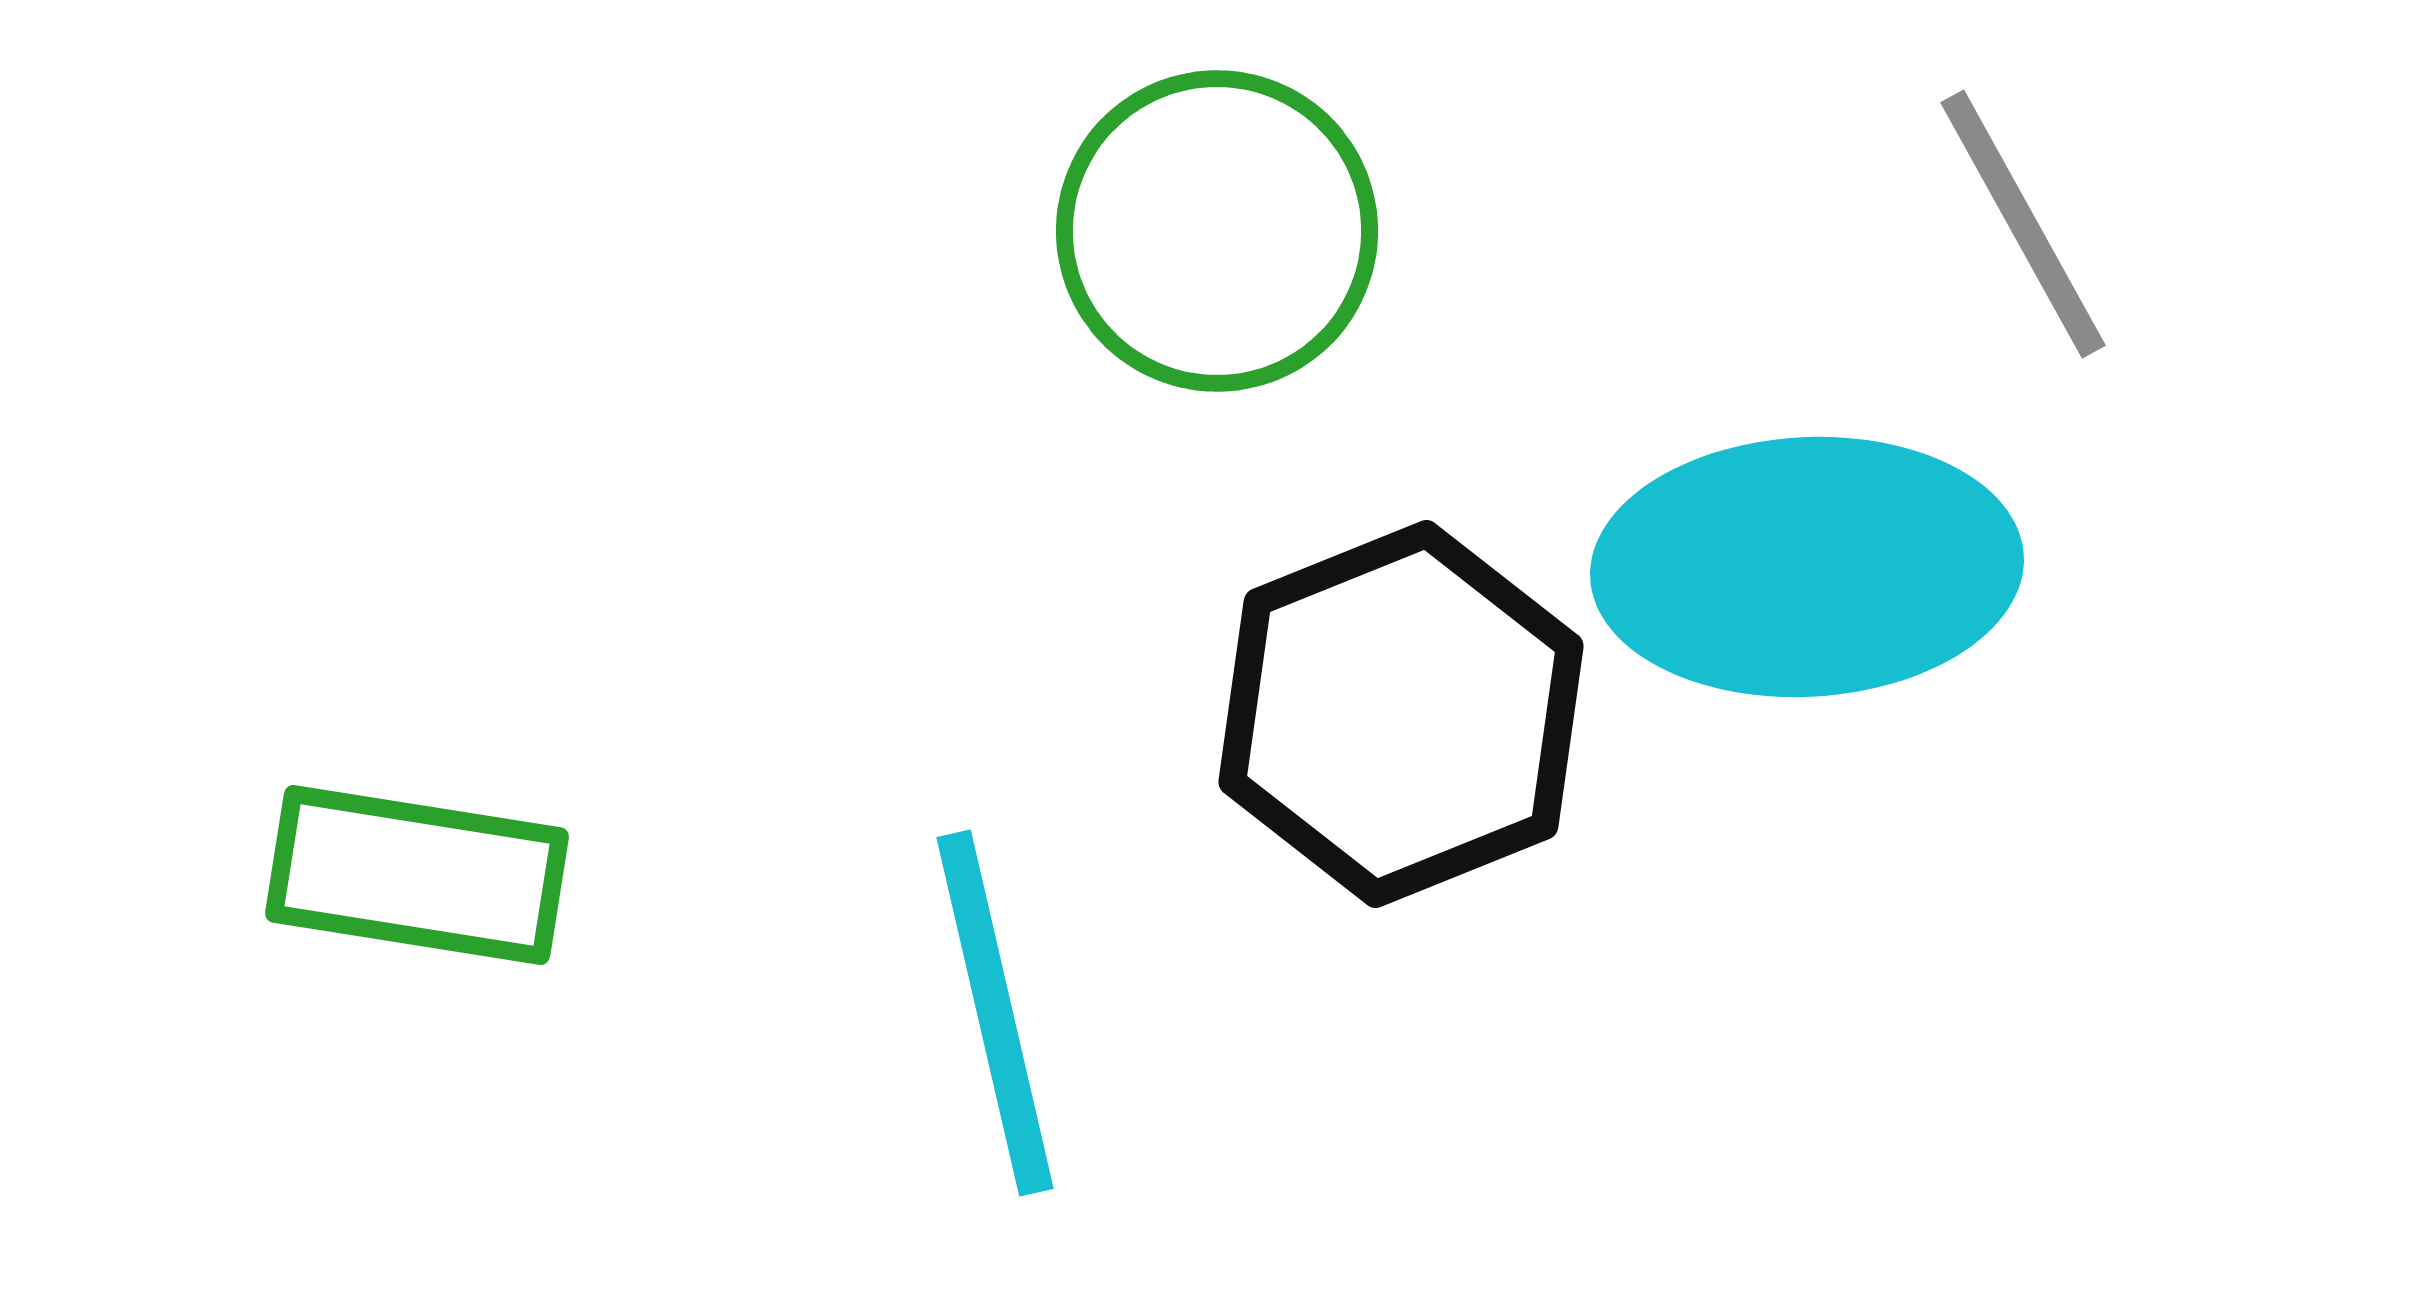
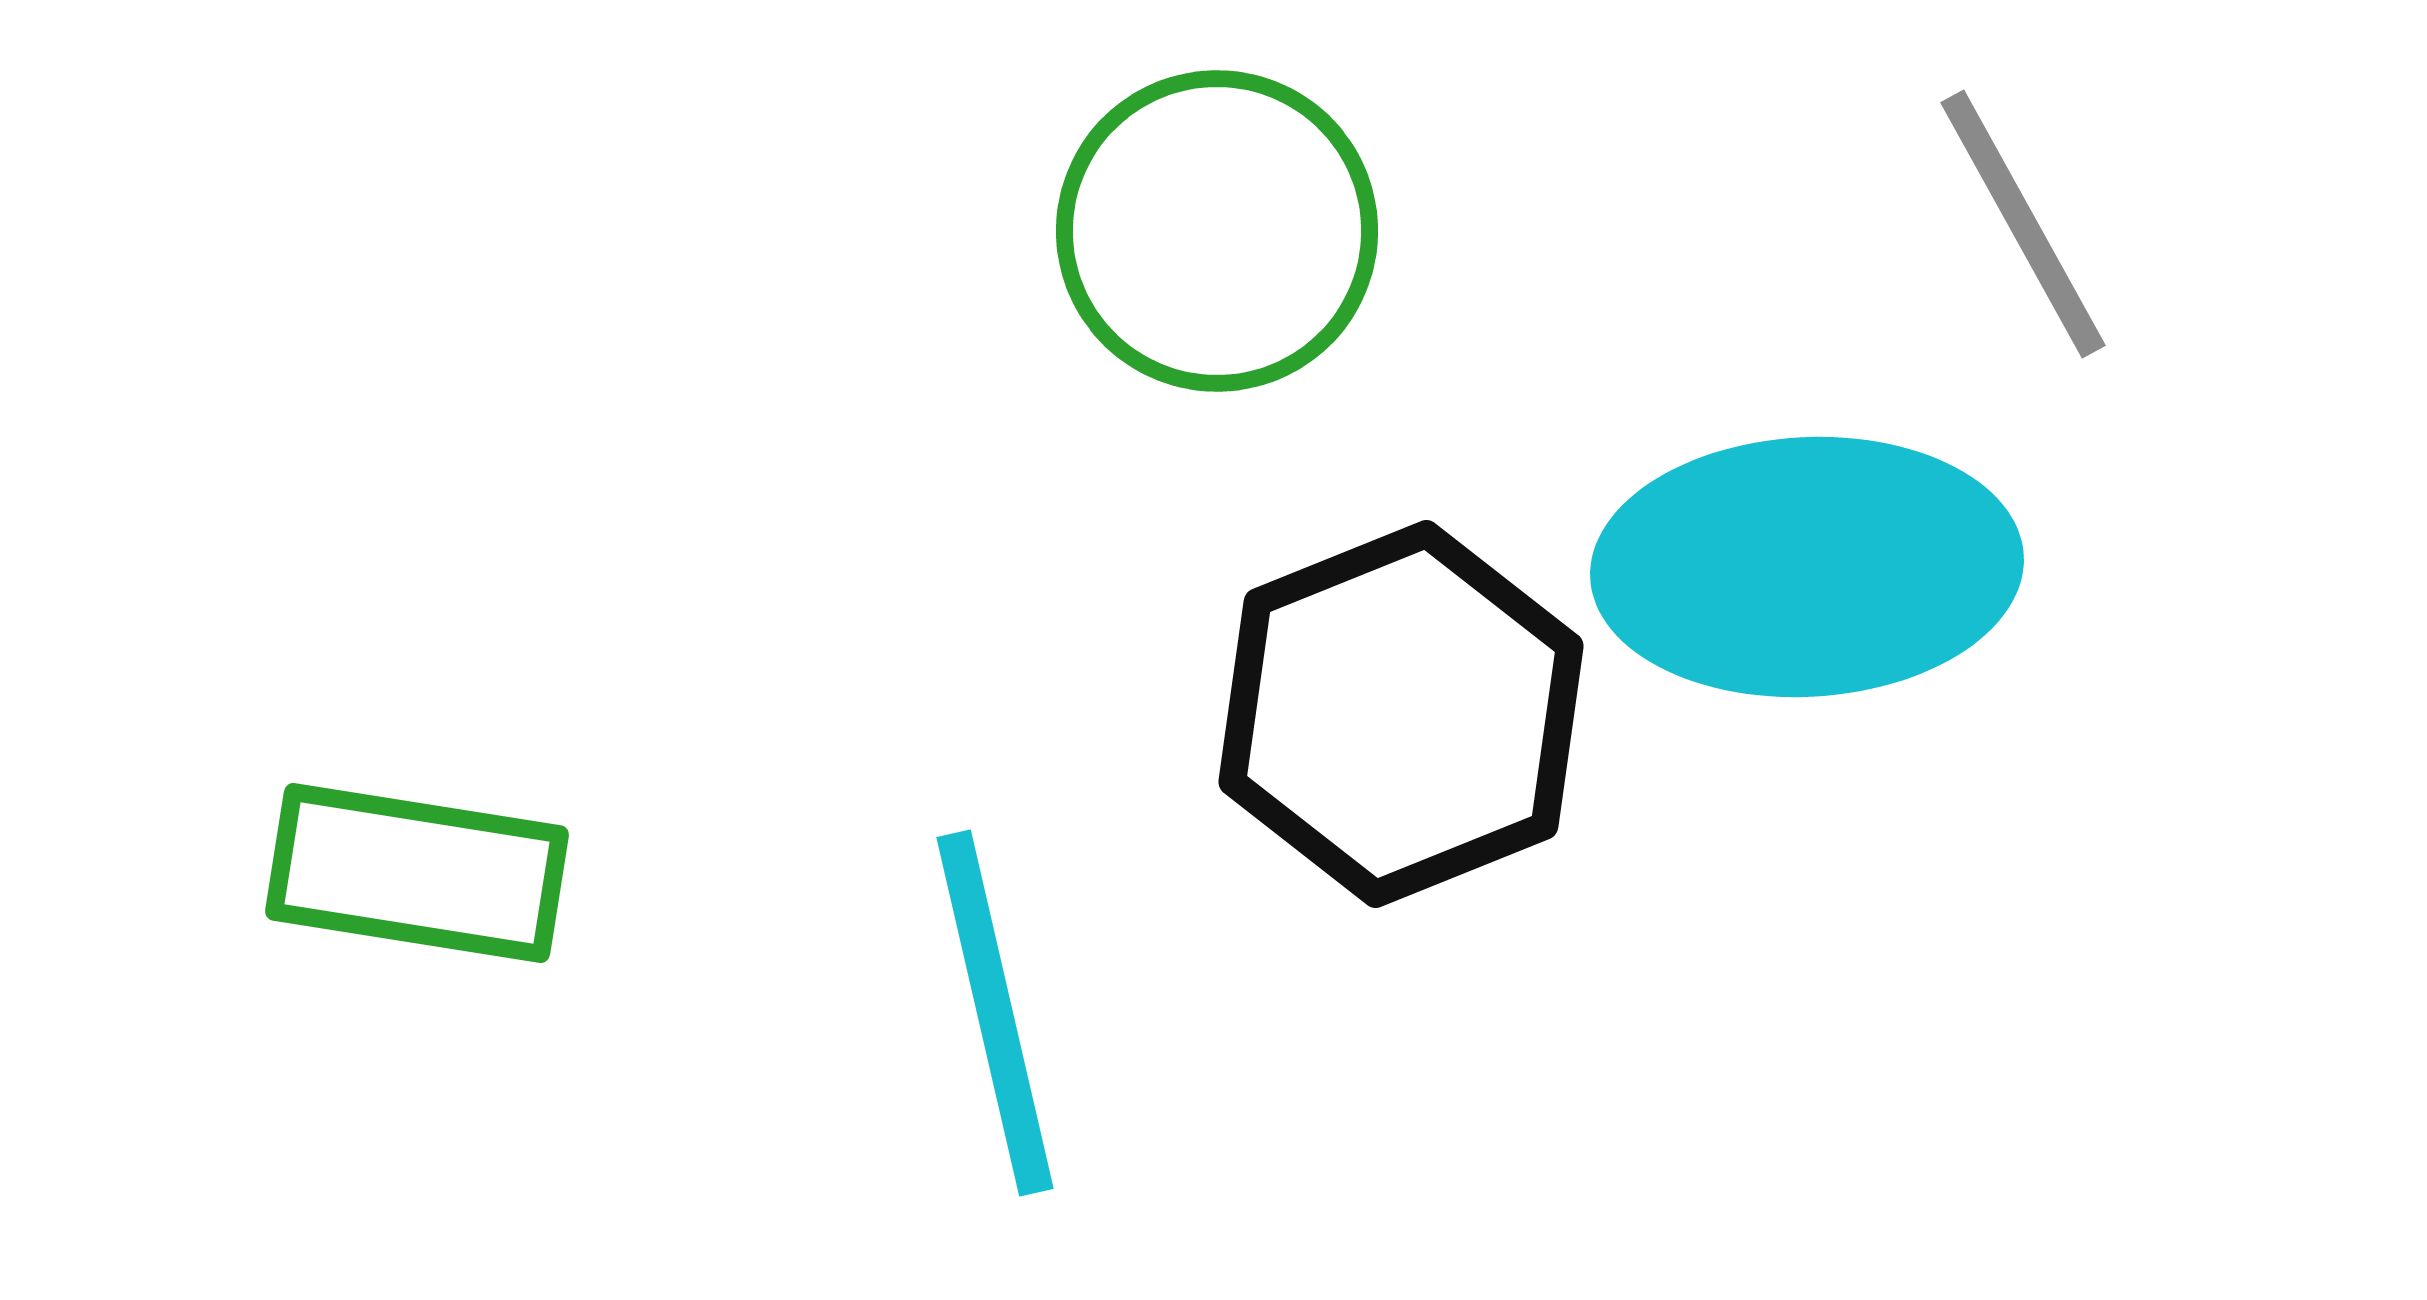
green rectangle: moved 2 px up
